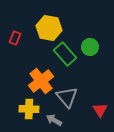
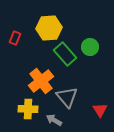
yellow hexagon: rotated 15 degrees counterclockwise
yellow cross: moved 1 px left
